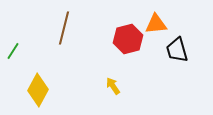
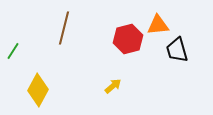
orange triangle: moved 2 px right, 1 px down
yellow arrow: rotated 84 degrees clockwise
